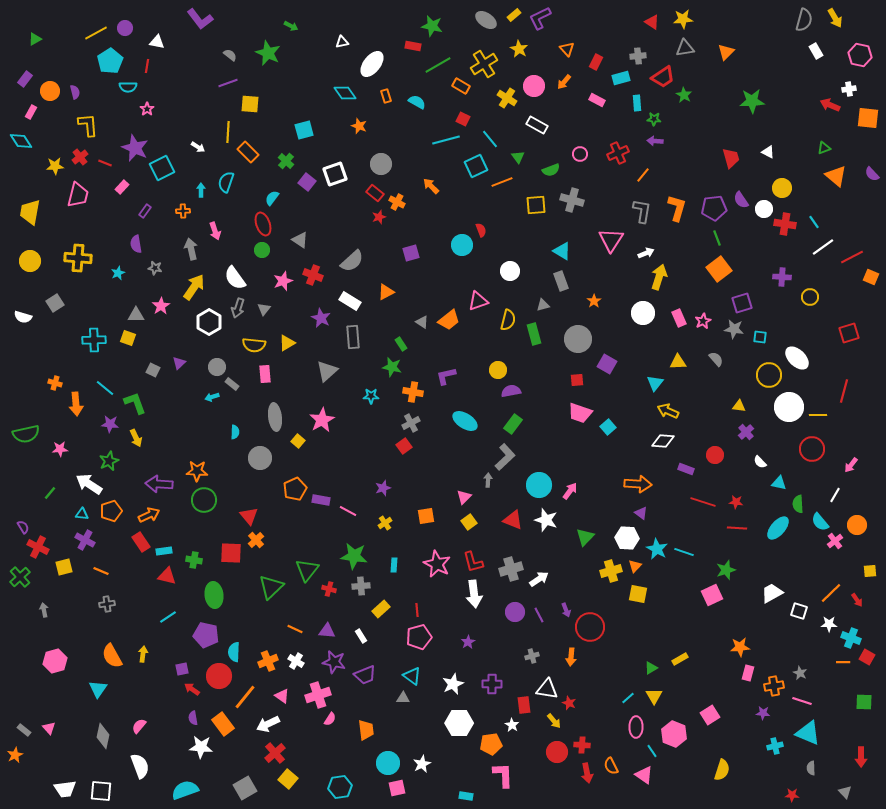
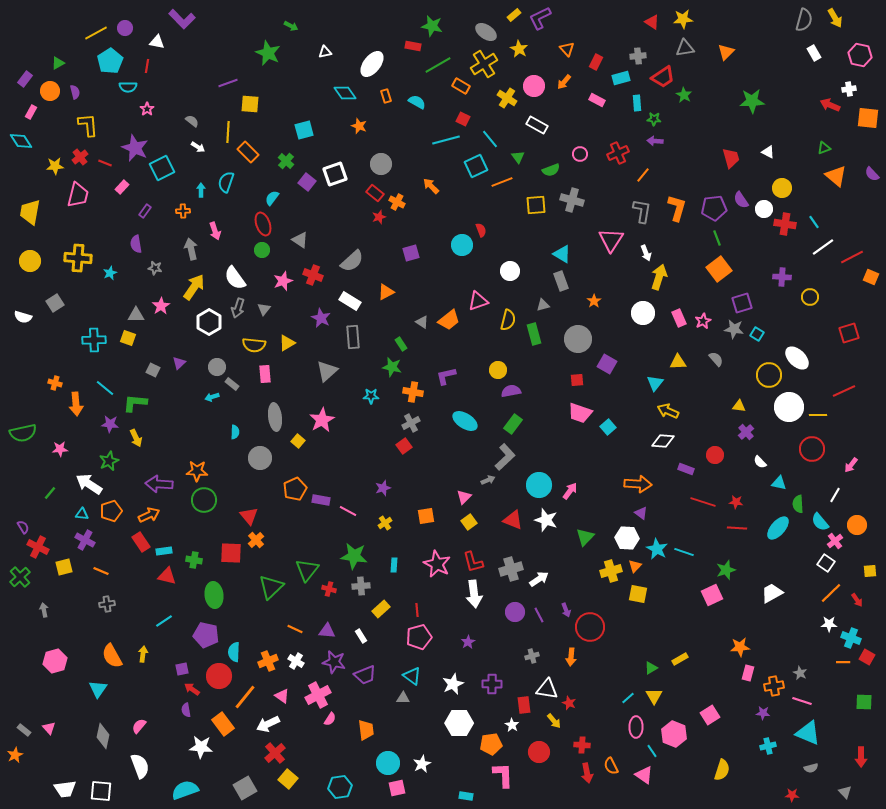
purple L-shape at (200, 19): moved 18 px left; rotated 8 degrees counterclockwise
gray ellipse at (486, 20): moved 12 px down
green triangle at (35, 39): moved 23 px right, 24 px down
white triangle at (342, 42): moved 17 px left, 10 px down
white rectangle at (816, 51): moved 2 px left, 2 px down
gray semicircle at (230, 55): moved 38 px left, 66 px down
cyan triangle at (562, 251): moved 3 px down
white arrow at (646, 253): rotated 91 degrees clockwise
cyan star at (118, 273): moved 8 px left
cyan square at (760, 337): moved 3 px left, 3 px up; rotated 24 degrees clockwise
red line at (844, 391): rotated 50 degrees clockwise
green L-shape at (135, 403): rotated 65 degrees counterclockwise
green semicircle at (26, 434): moved 3 px left, 1 px up
gray arrow at (488, 480): rotated 64 degrees clockwise
white square at (799, 611): moved 27 px right, 48 px up; rotated 18 degrees clockwise
cyan line at (168, 617): moved 4 px left, 4 px down
pink cross at (318, 695): rotated 10 degrees counterclockwise
purple semicircle at (193, 718): moved 7 px left, 8 px up
cyan cross at (775, 746): moved 7 px left
red circle at (557, 752): moved 18 px left
gray semicircle at (811, 768): rotated 104 degrees counterclockwise
